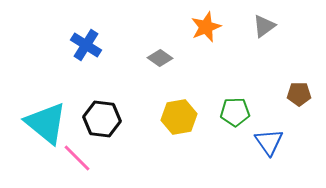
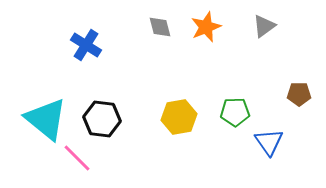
gray diamond: moved 31 px up; rotated 40 degrees clockwise
cyan triangle: moved 4 px up
